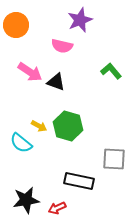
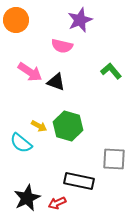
orange circle: moved 5 px up
black star: moved 1 px right, 2 px up; rotated 16 degrees counterclockwise
red arrow: moved 5 px up
